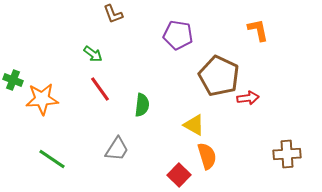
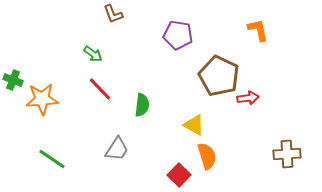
red line: rotated 8 degrees counterclockwise
